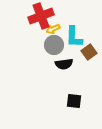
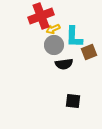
brown square: rotated 14 degrees clockwise
black square: moved 1 px left
